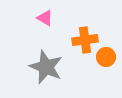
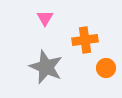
pink triangle: rotated 30 degrees clockwise
orange circle: moved 11 px down
